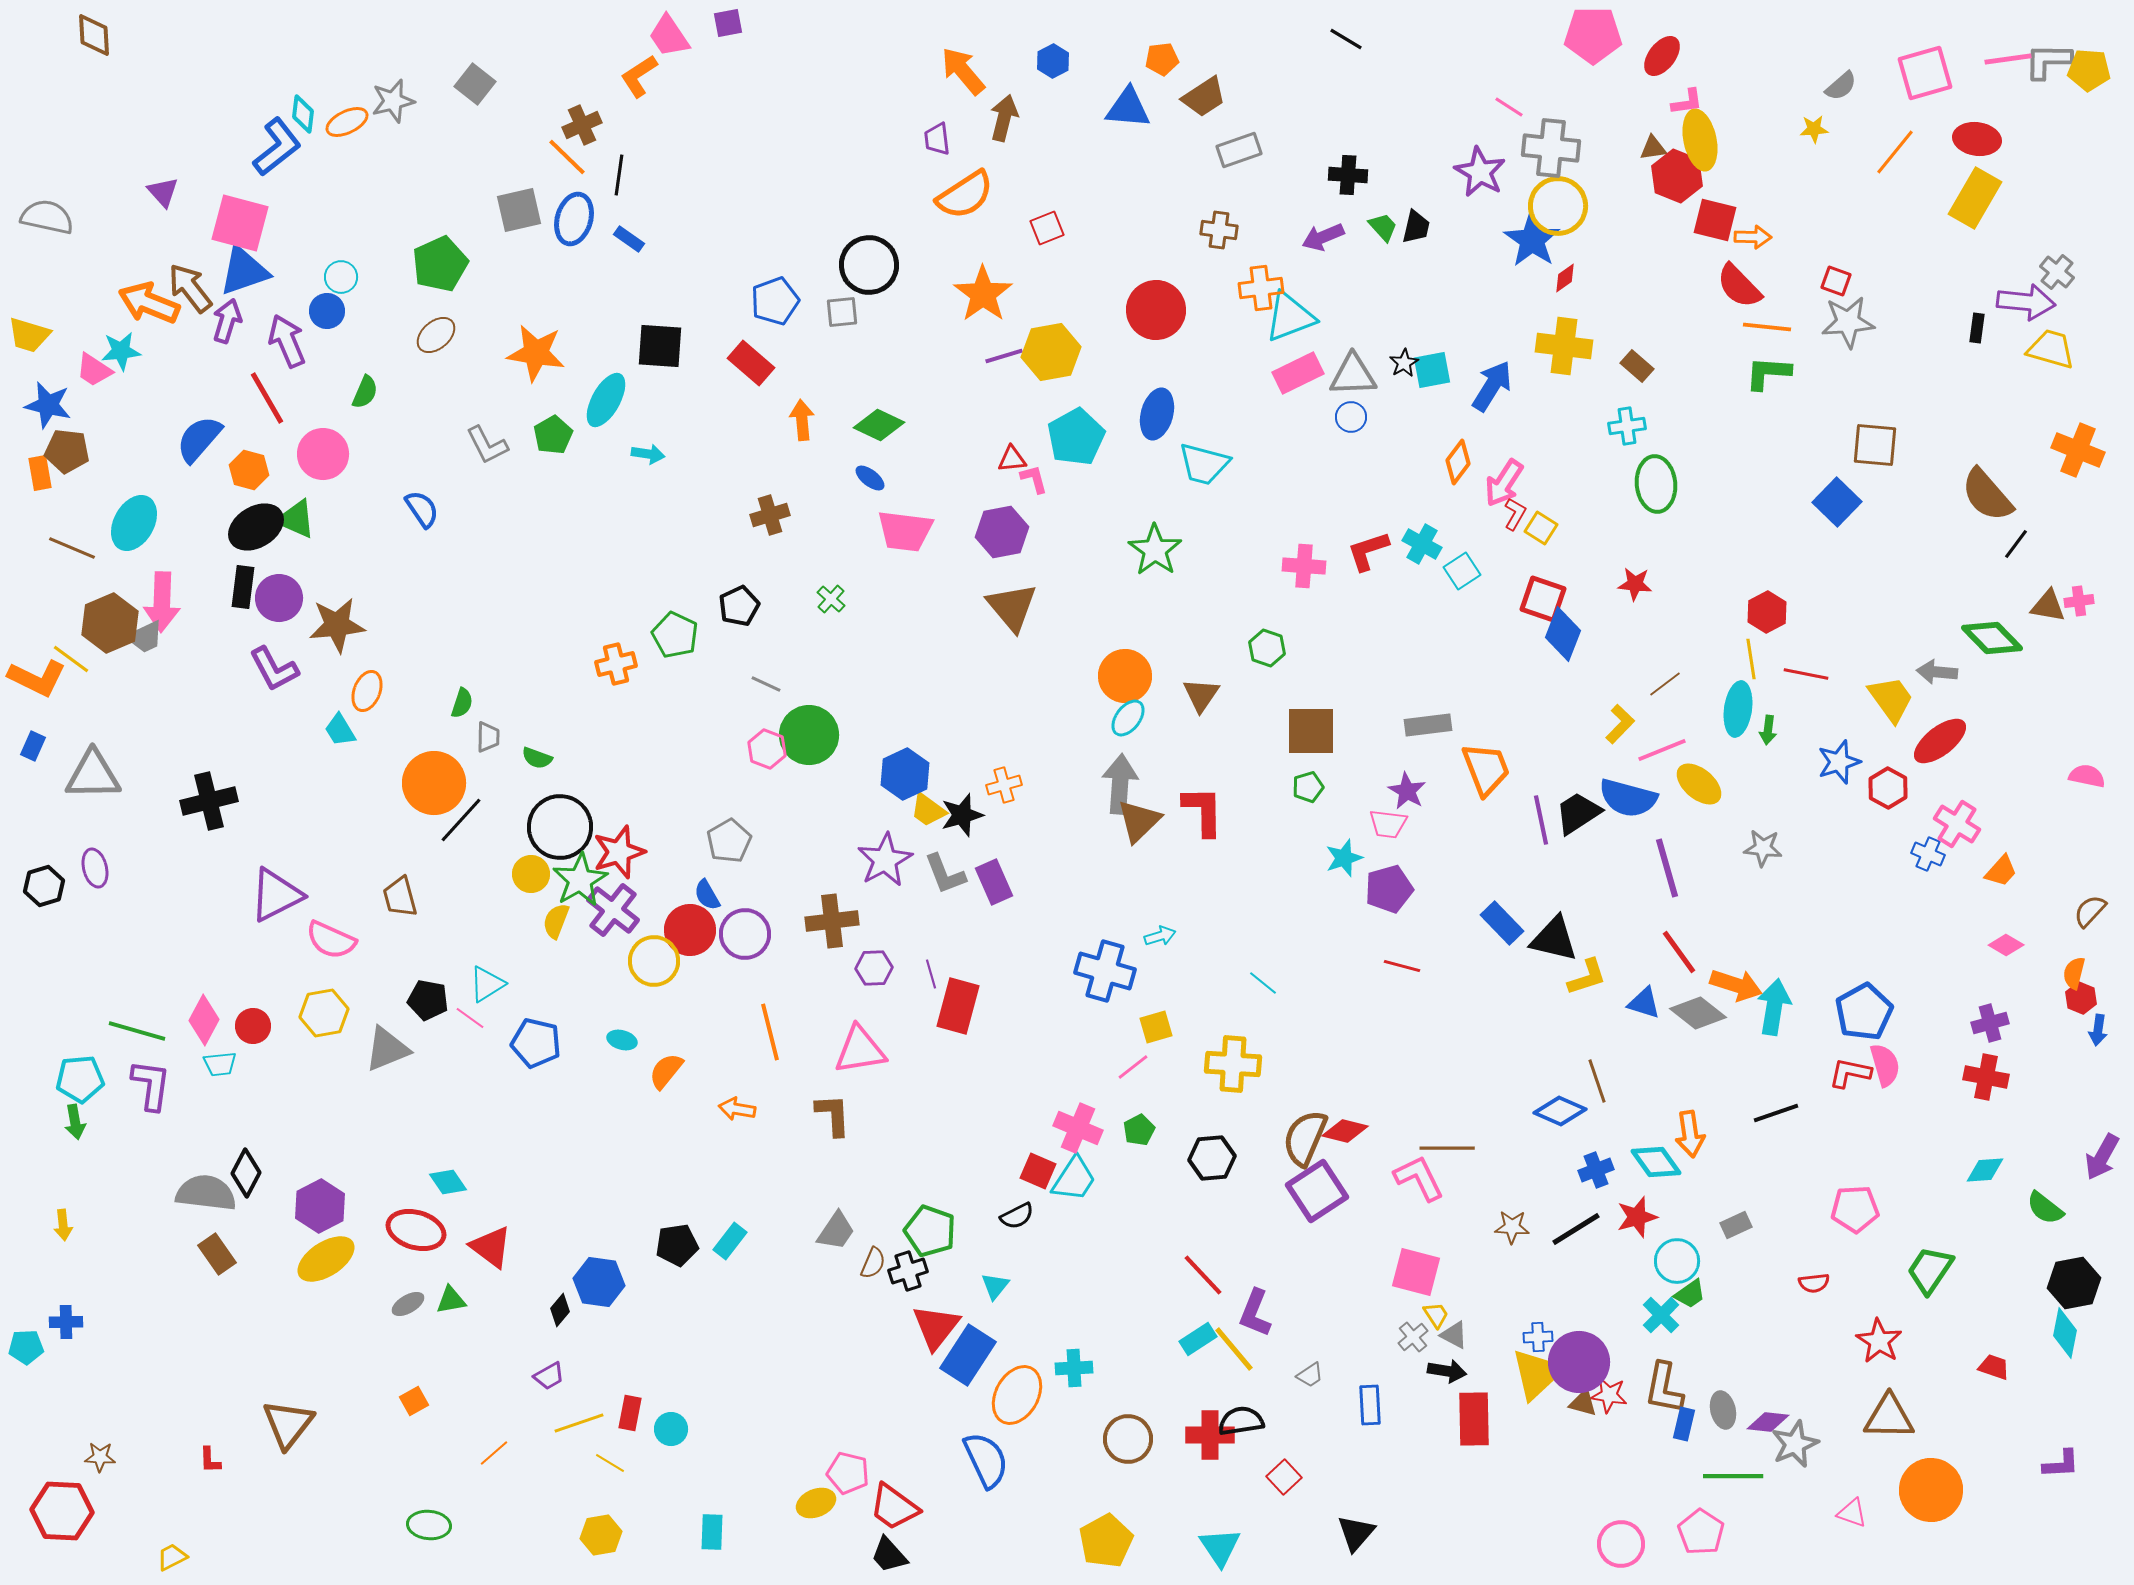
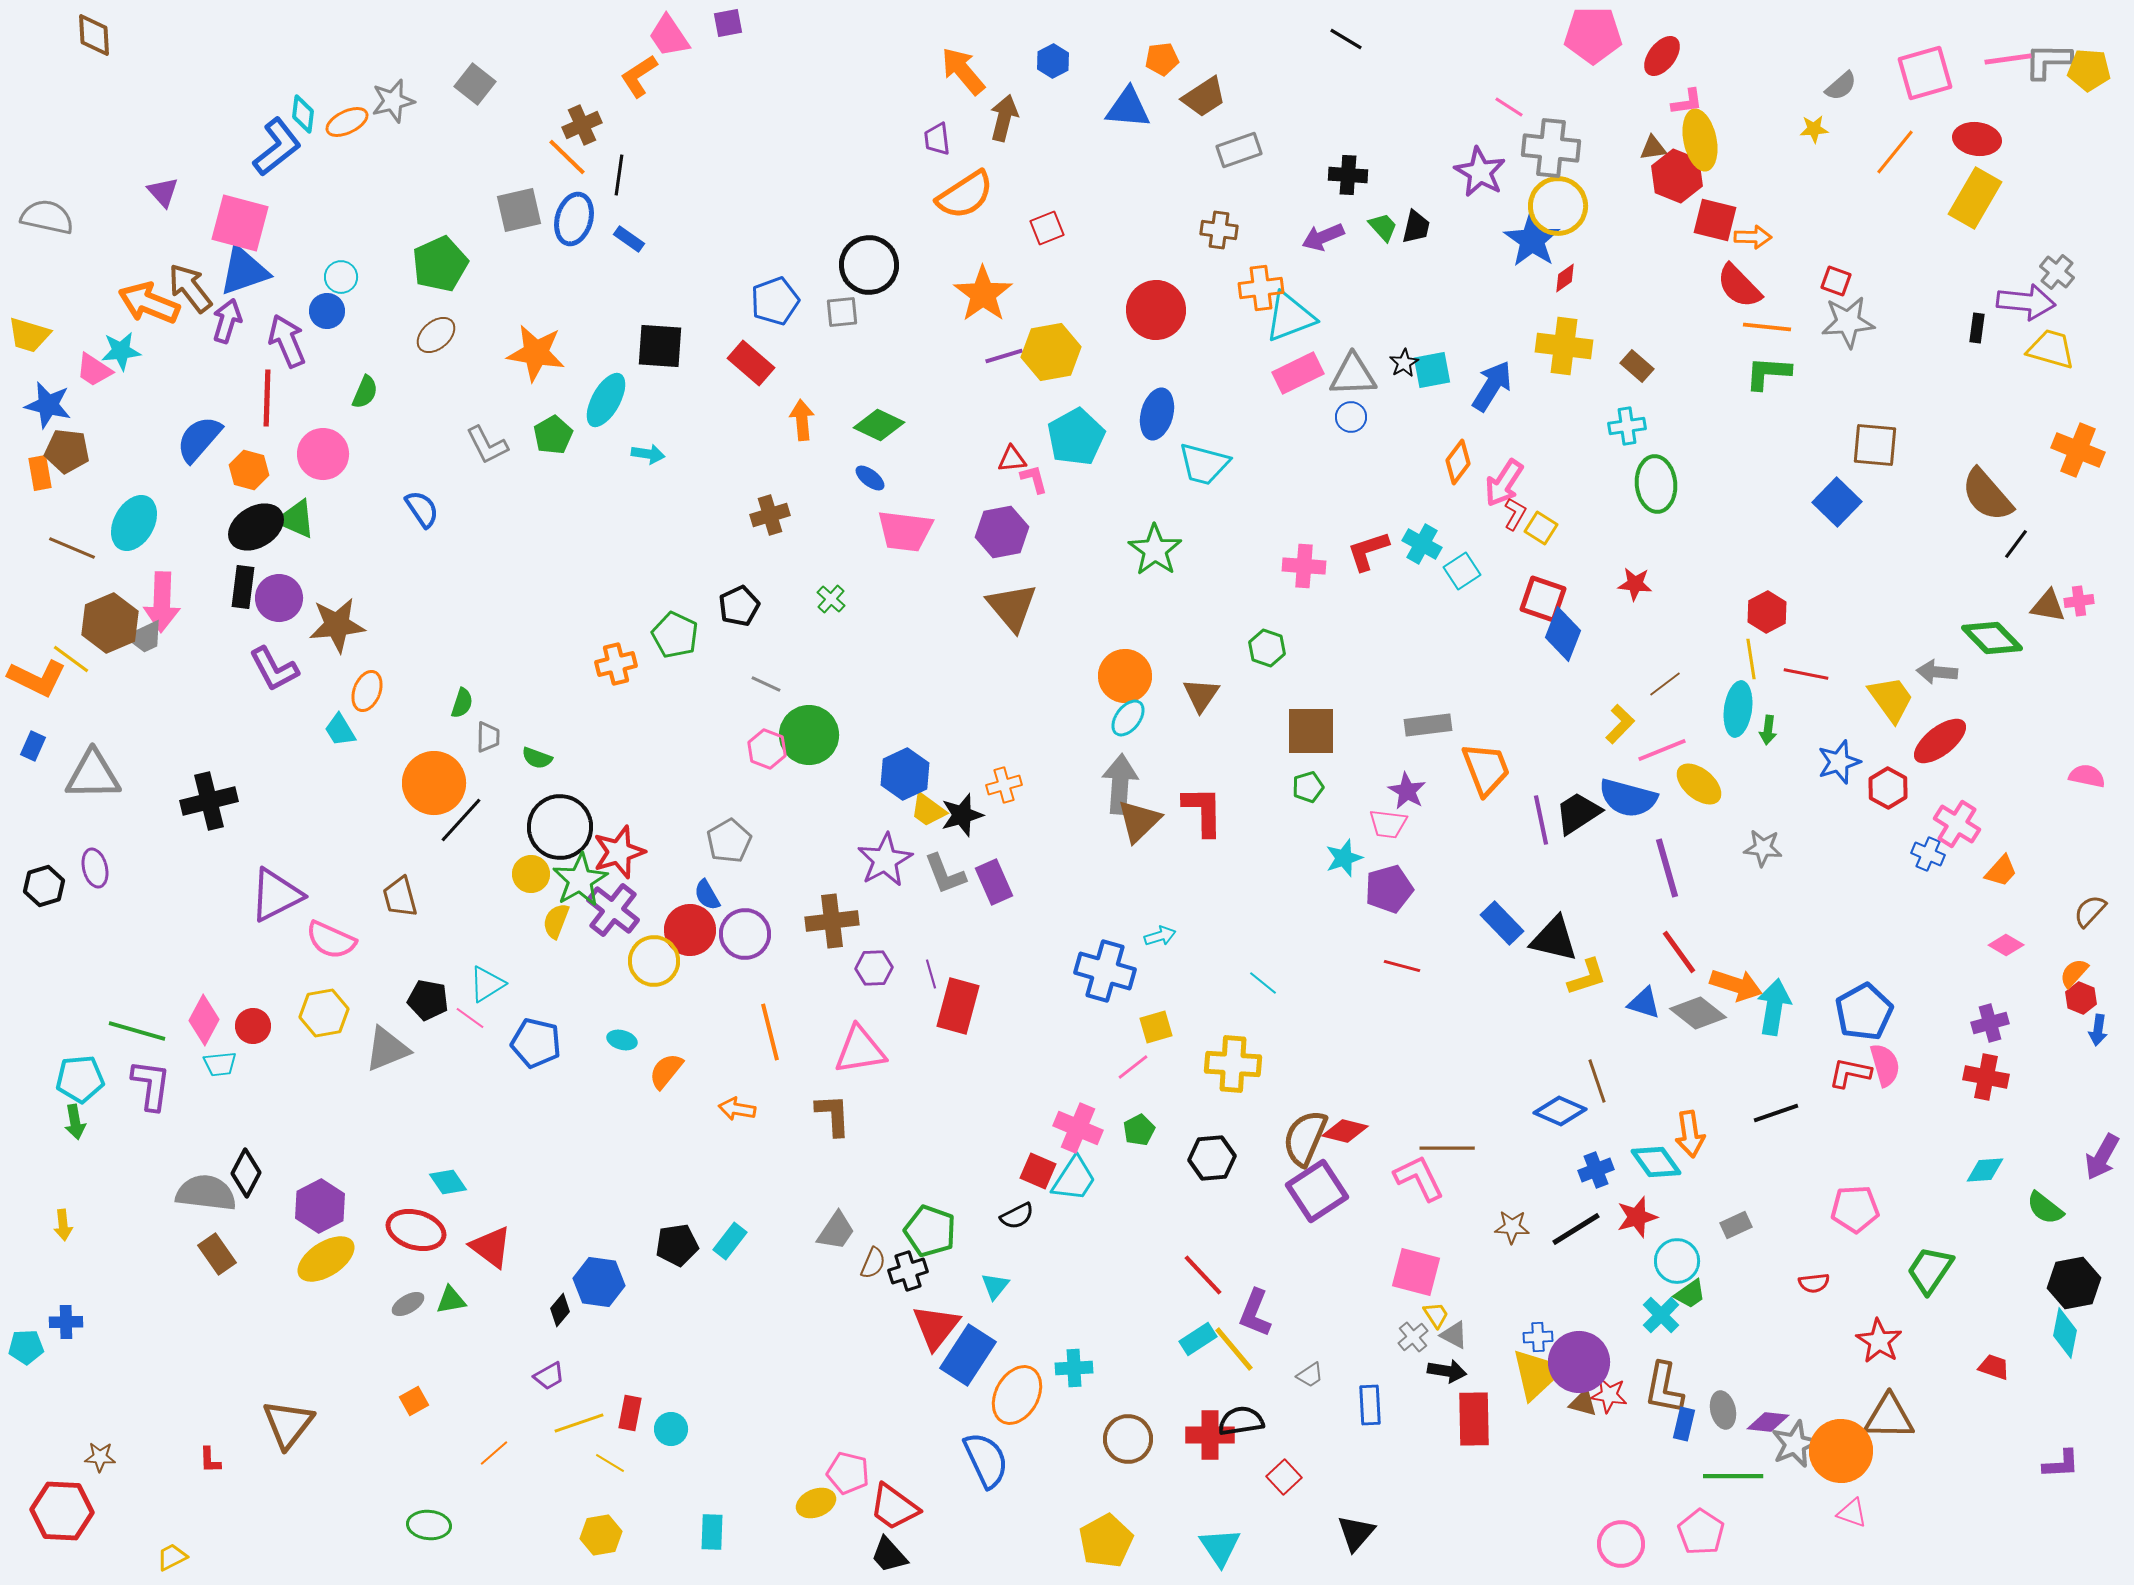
red line at (267, 398): rotated 32 degrees clockwise
orange semicircle at (2074, 973): rotated 28 degrees clockwise
orange circle at (1931, 1490): moved 90 px left, 39 px up
